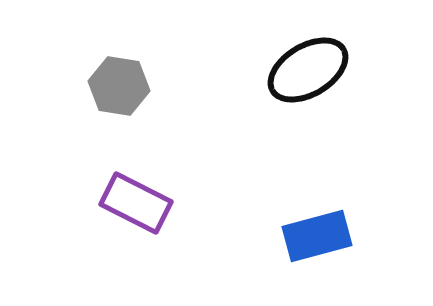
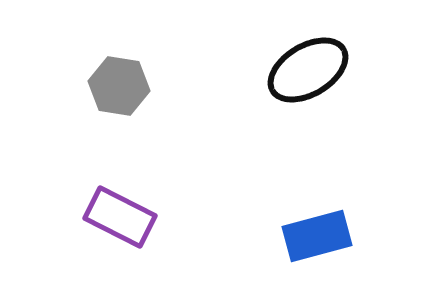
purple rectangle: moved 16 px left, 14 px down
